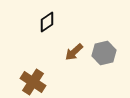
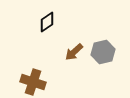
gray hexagon: moved 1 px left, 1 px up
brown cross: rotated 15 degrees counterclockwise
